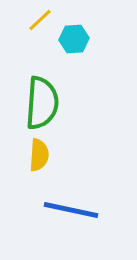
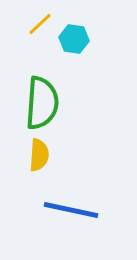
yellow line: moved 4 px down
cyan hexagon: rotated 12 degrees clockwise
